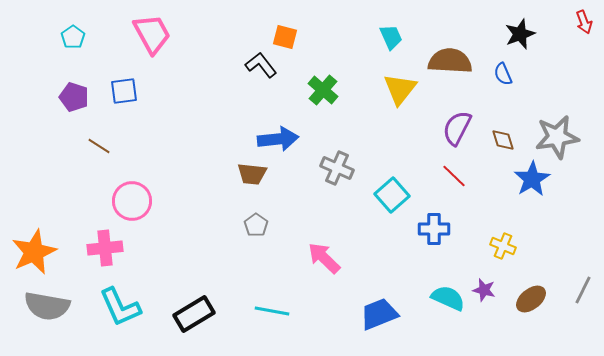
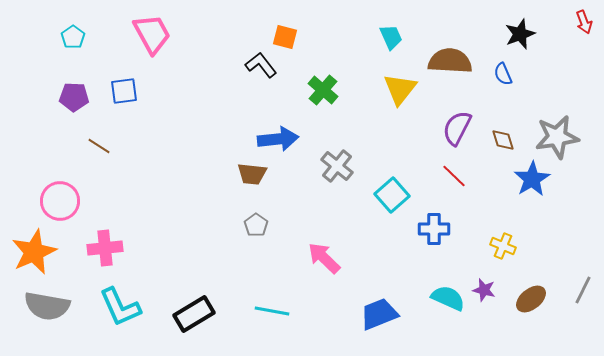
purple pentagon: rotated 16 degrees counterclockwise
gray cross: moved 2 px up; rotated 16 degrees clockwise
pink circle: moved 72 px left
